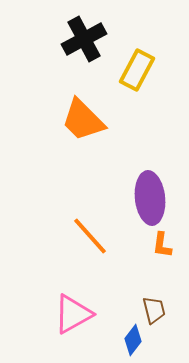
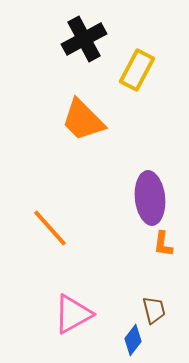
orange line: moved 40 px left, 8 px up
orange L-shape: moved 1 px right, 1 px up
